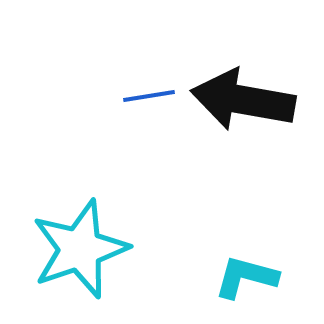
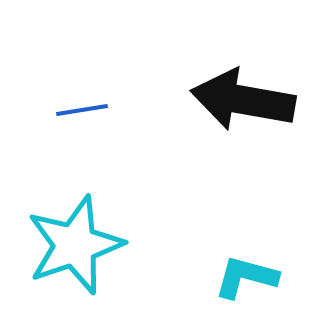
blue line: moved 67 px left, 14 px down
cyan star: moved 5 px left, 4 px up
